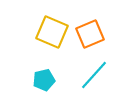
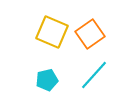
orange square: rotated 12 degrees counterclockwise
cyan pentagon: moved 3 px right
